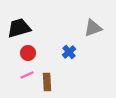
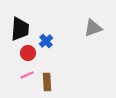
black trapezoid: moved 1 px right, 1 px down; rotated 110 degrees clockwise
blue cross: moved 23 px left, 11 px up
